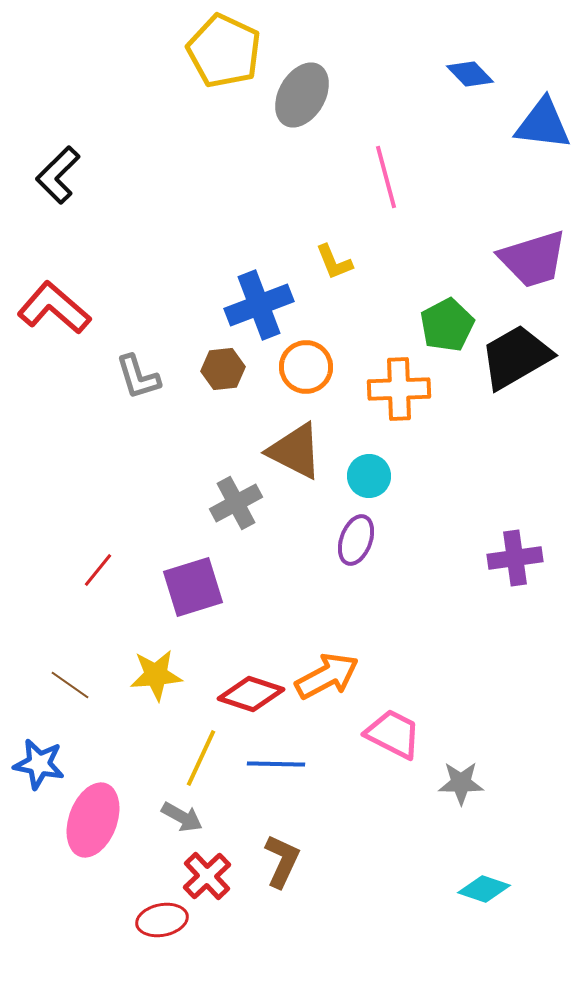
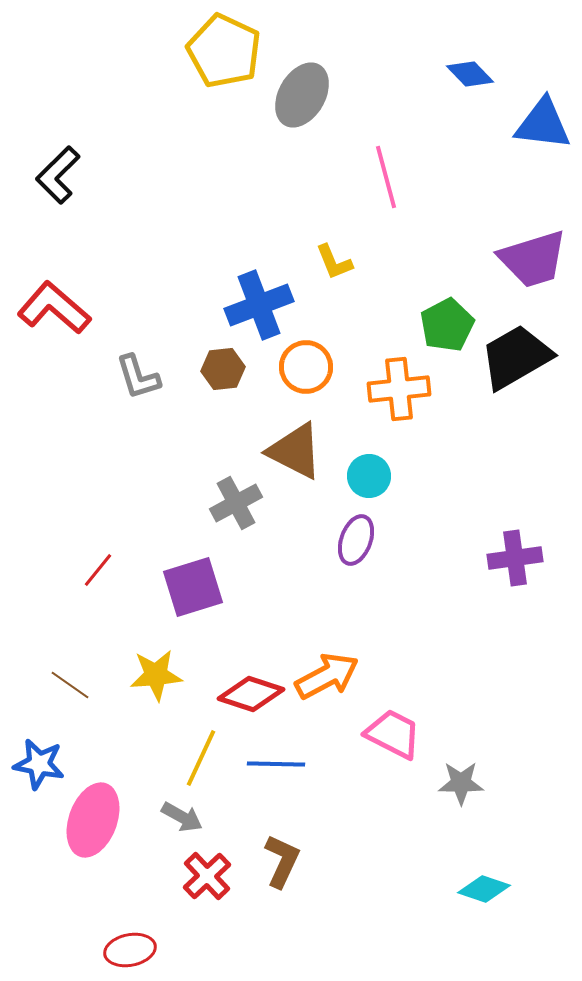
orange cross: rotated 4 degrees counterclockwise
red ellipse: moved 32 px left, 30 px down
